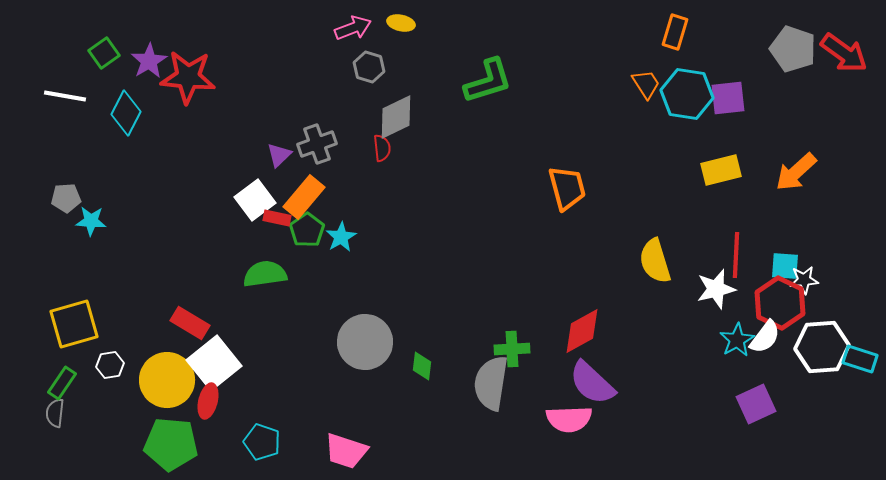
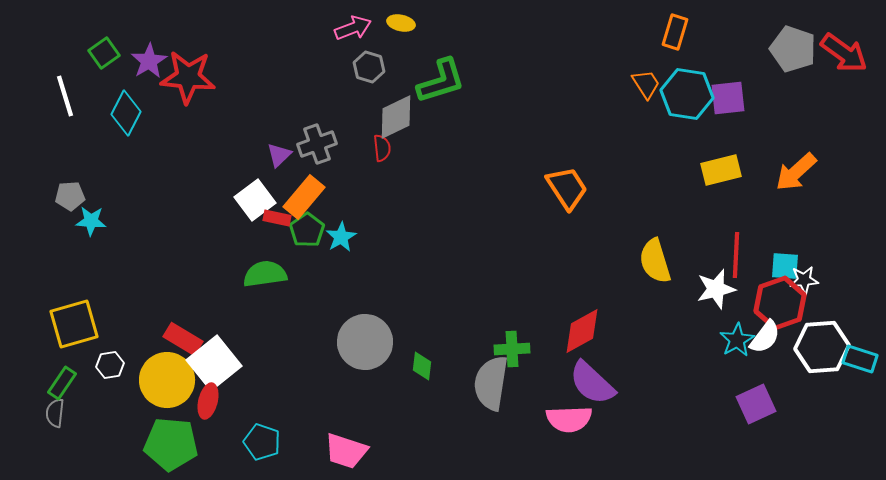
green L-shape at (488, 81): moved 47 px left
white line at (65, 96): rotated 63 degrees clockwise
orange trapezoid at (567, 188): rotated 18 degrees counterclockwise
gray pentagon at (66, 198): moved 4 px right, 2 px up
red hexagon at (780, 303): rotated 15 degrees clockwise
red rectangle at (190, 323): moved 7 px left, 16 px down
